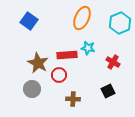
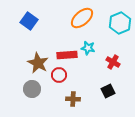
orange ellipse: rotated 25 degrees clockwise
